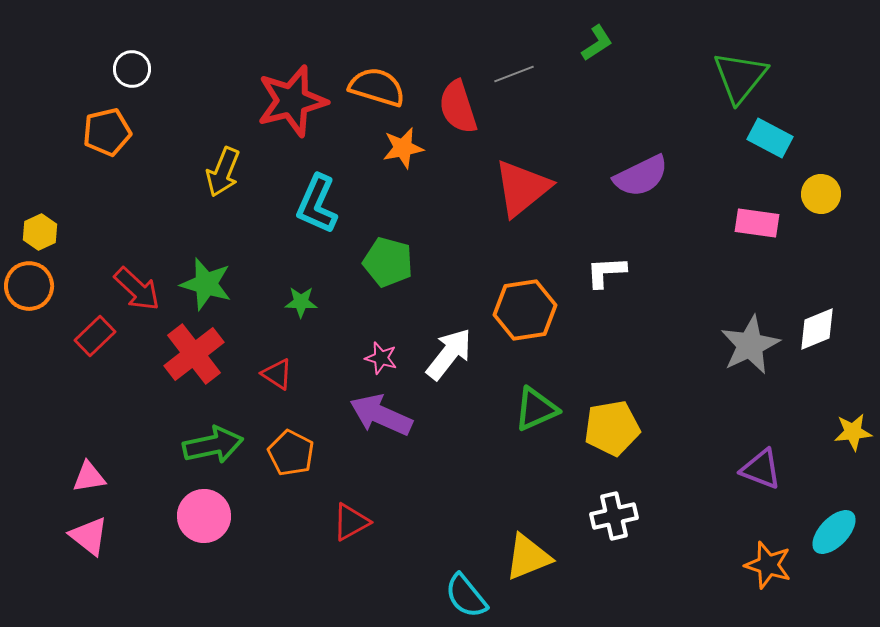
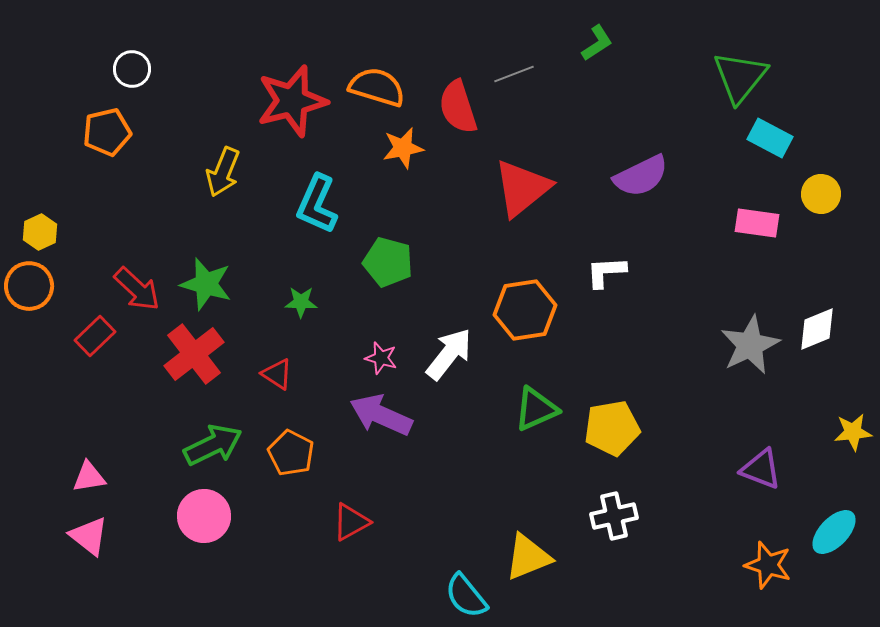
green arrow at (213, 445): rotated 14 degrees counterclockwise
